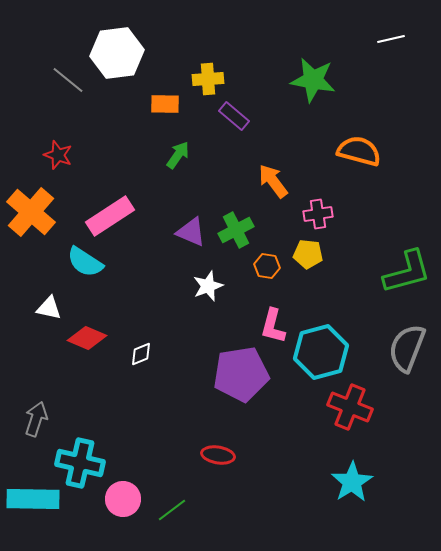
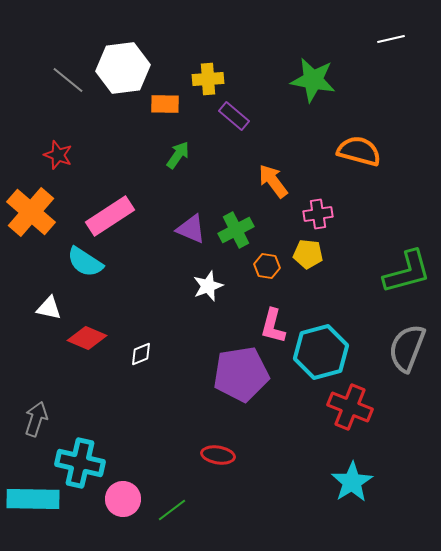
white hexagon: moved 6 px right, 15 px down
purple triangle: moved 3 px up
